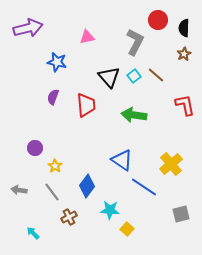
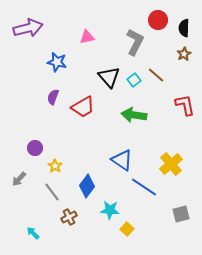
cyan square: moved 4 px down
red trapezoid: moved 3 px left, 2 px down; rotated 65 degrees clockwise
gray arrow: moved 11 px up; rotated 56 degrees counterclockwise
